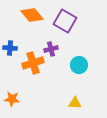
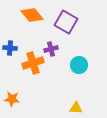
purple square: moved 1 px right, 1 px down
yellow triangle: moved 1 px right, 5 px down
